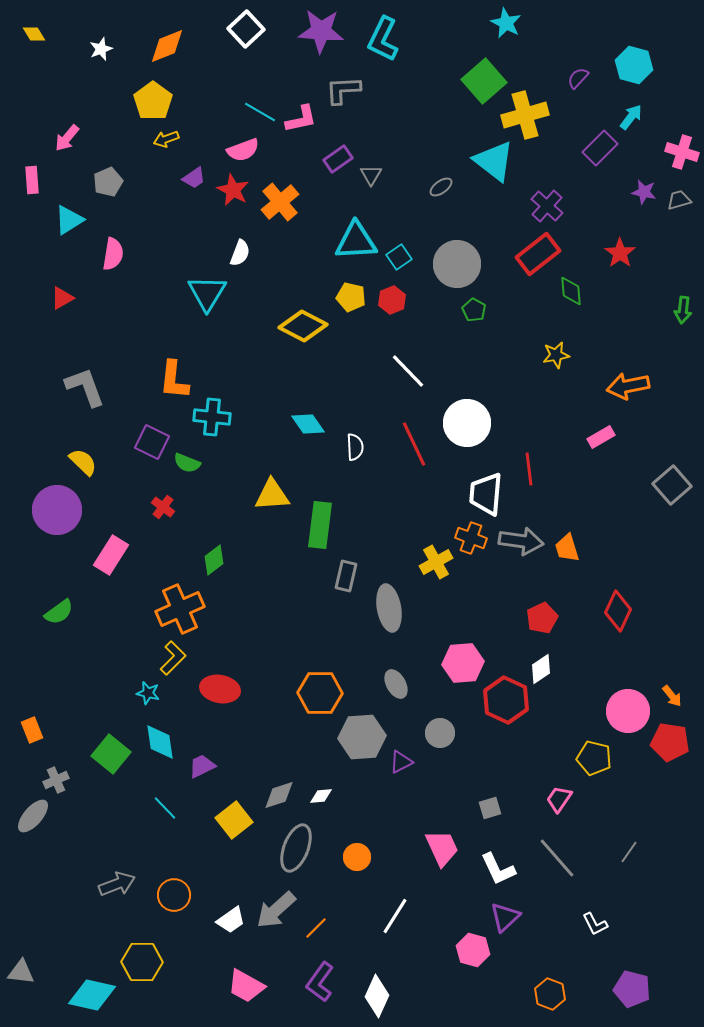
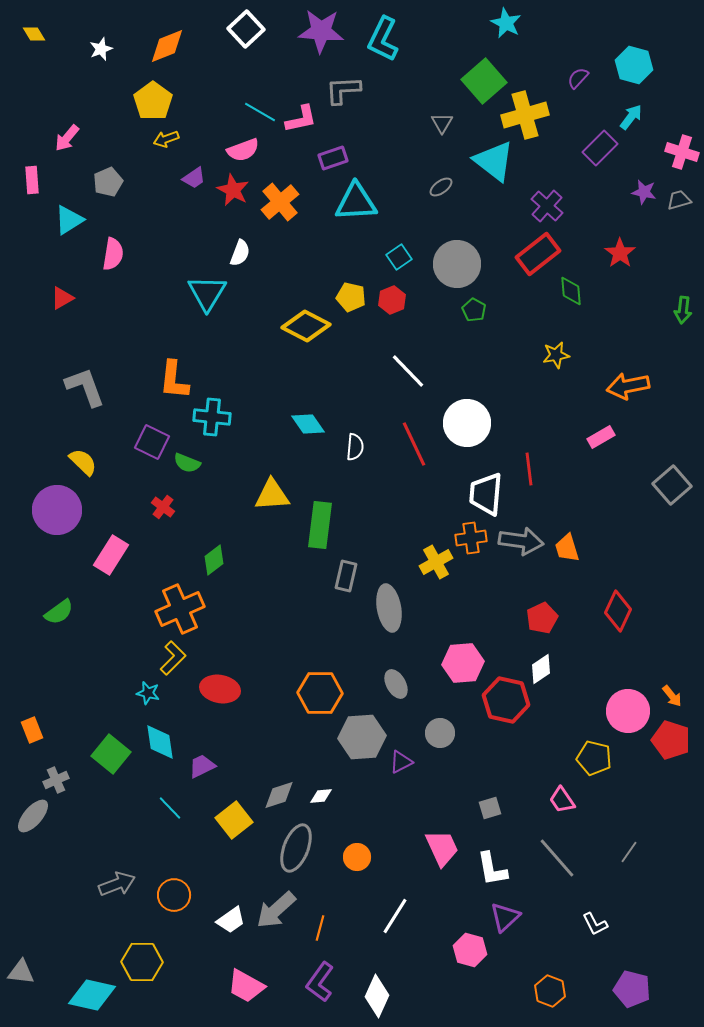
purple rectangle at (338, 159): moved 5 px left, 1 px up; rotated 16 degrees clockwise
gray triangle at (371, 175): moved 71 px right, 52 px up
cyan triangle at (356, 241): moved 39 px up
yellow diamond at (303, 326): moved 3 px right
white semicircle at (355, 447): rotated 8 degrees clockwise
orange cross at (471, 538): rotated 28 degrees counterclockwise
red hexagon at (506, 700): rotated 12 degrees counterclockwise
red pentagon at (670, 742): moved 1 px right, 2 px up; rotated 9 degrees clockwise
pink trapezoid at (559, 799): moved 3 px right, 1 px down; rotated 68 degrees counterclockwise
cyan line at (165, 808): moved 5 px right
white L-shape at (498, 869): moved 6 px left; rotated 15 degrees clockwise
orange line at (316, 928): moved 4 px right; rotated 30 degrees counterclockwise
pink hexagon at (473, 950): moved 3 px left
orange hexagon at (550, 994): moved 3 px up
